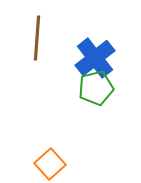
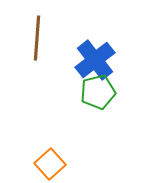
blue cross: moved 2 px down
green pentagon: moved 2 px right, 4 px down
